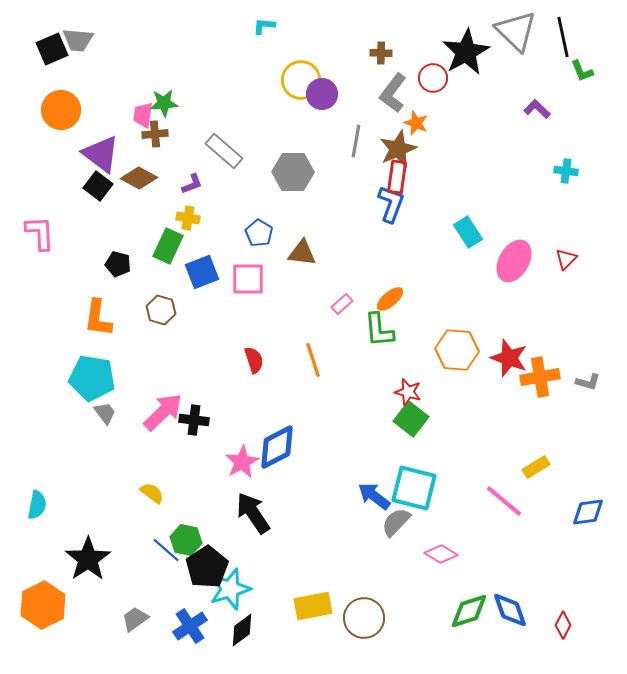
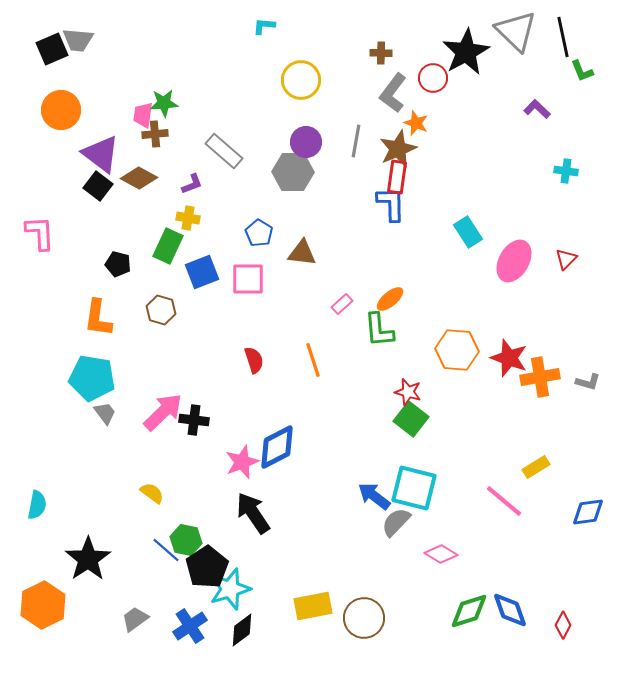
purple circle at (322, 94): moved 16 px left, 48 px down
blue L-shape at (391, 204): rotated 21 degrees counterclockwise
pink star at (242, 462): rotated 8 degrees clockwise
